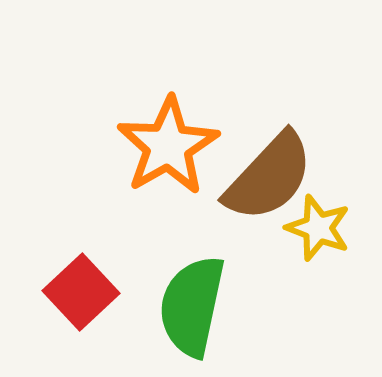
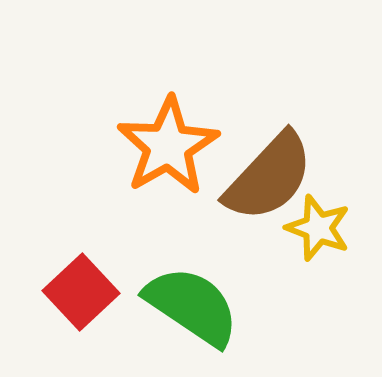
green semicircle: rotated 112 degrees clockwise
